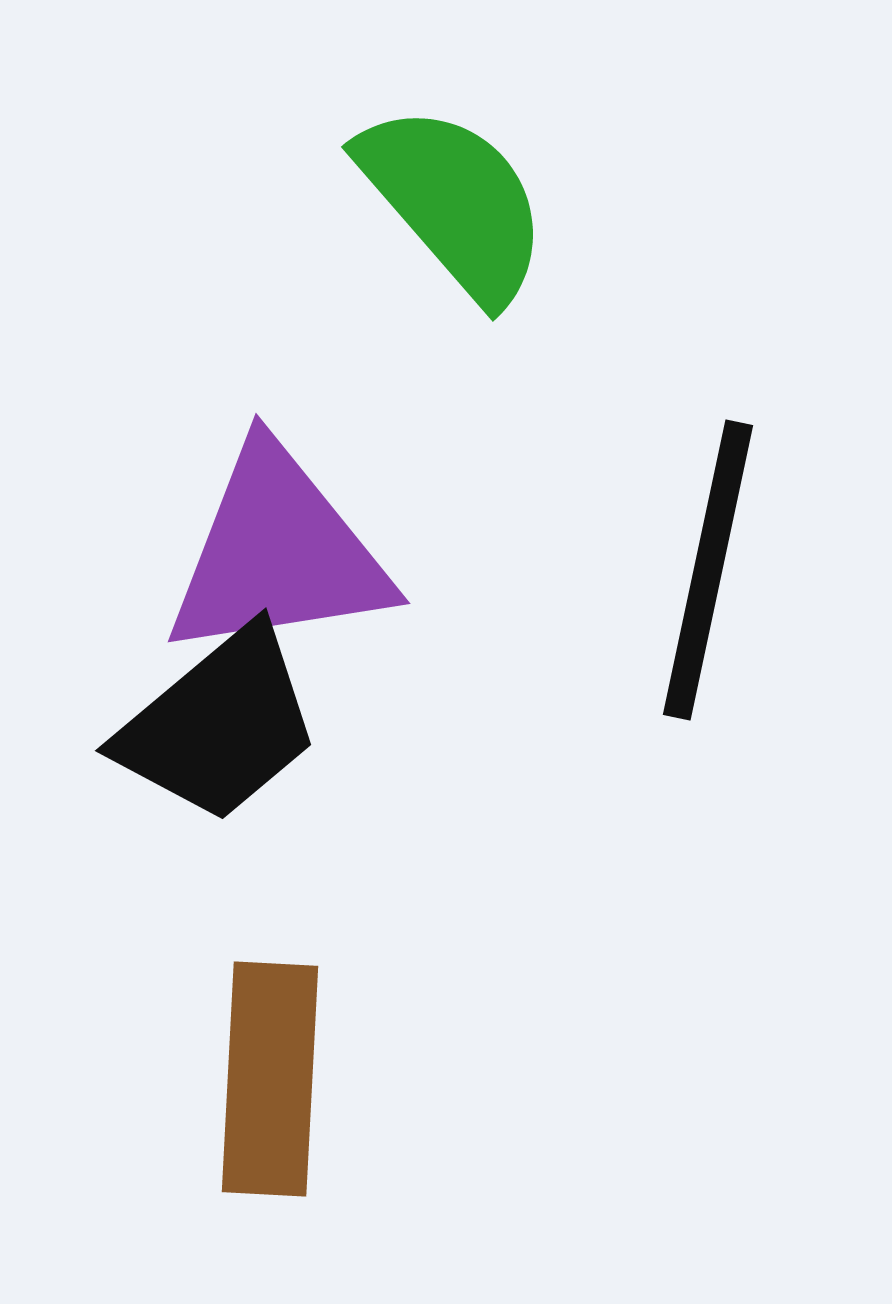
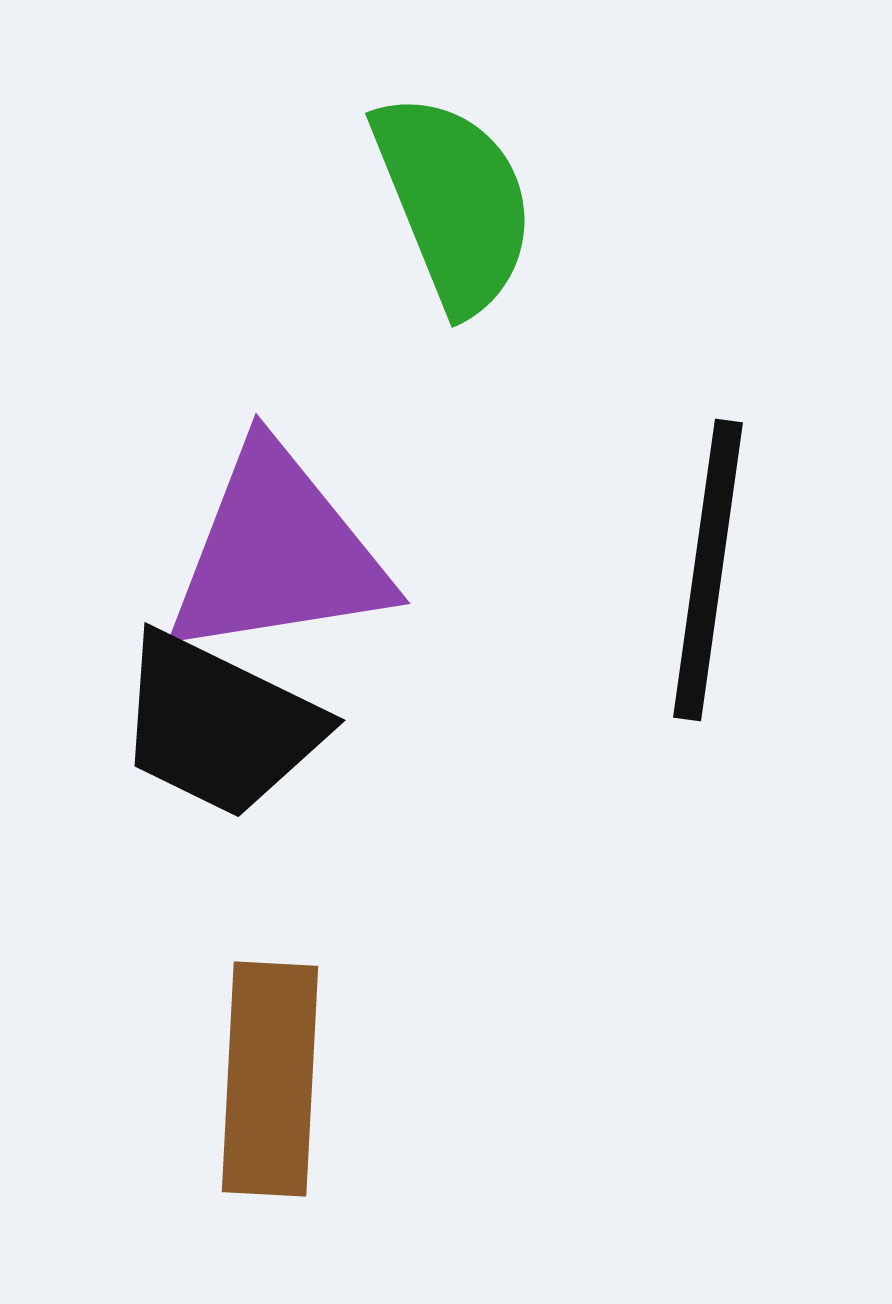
green semicircle: rotated 19 degrees clockwise
black line: rotated 4 degrees counterclockwise
black trapezoid: rotated 66 degrees clockwise
